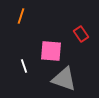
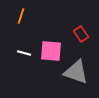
white line: moved 13 px up; rotated 56 degrees counterclockwise
gray triangle: moved 12 px right, 7 px up
